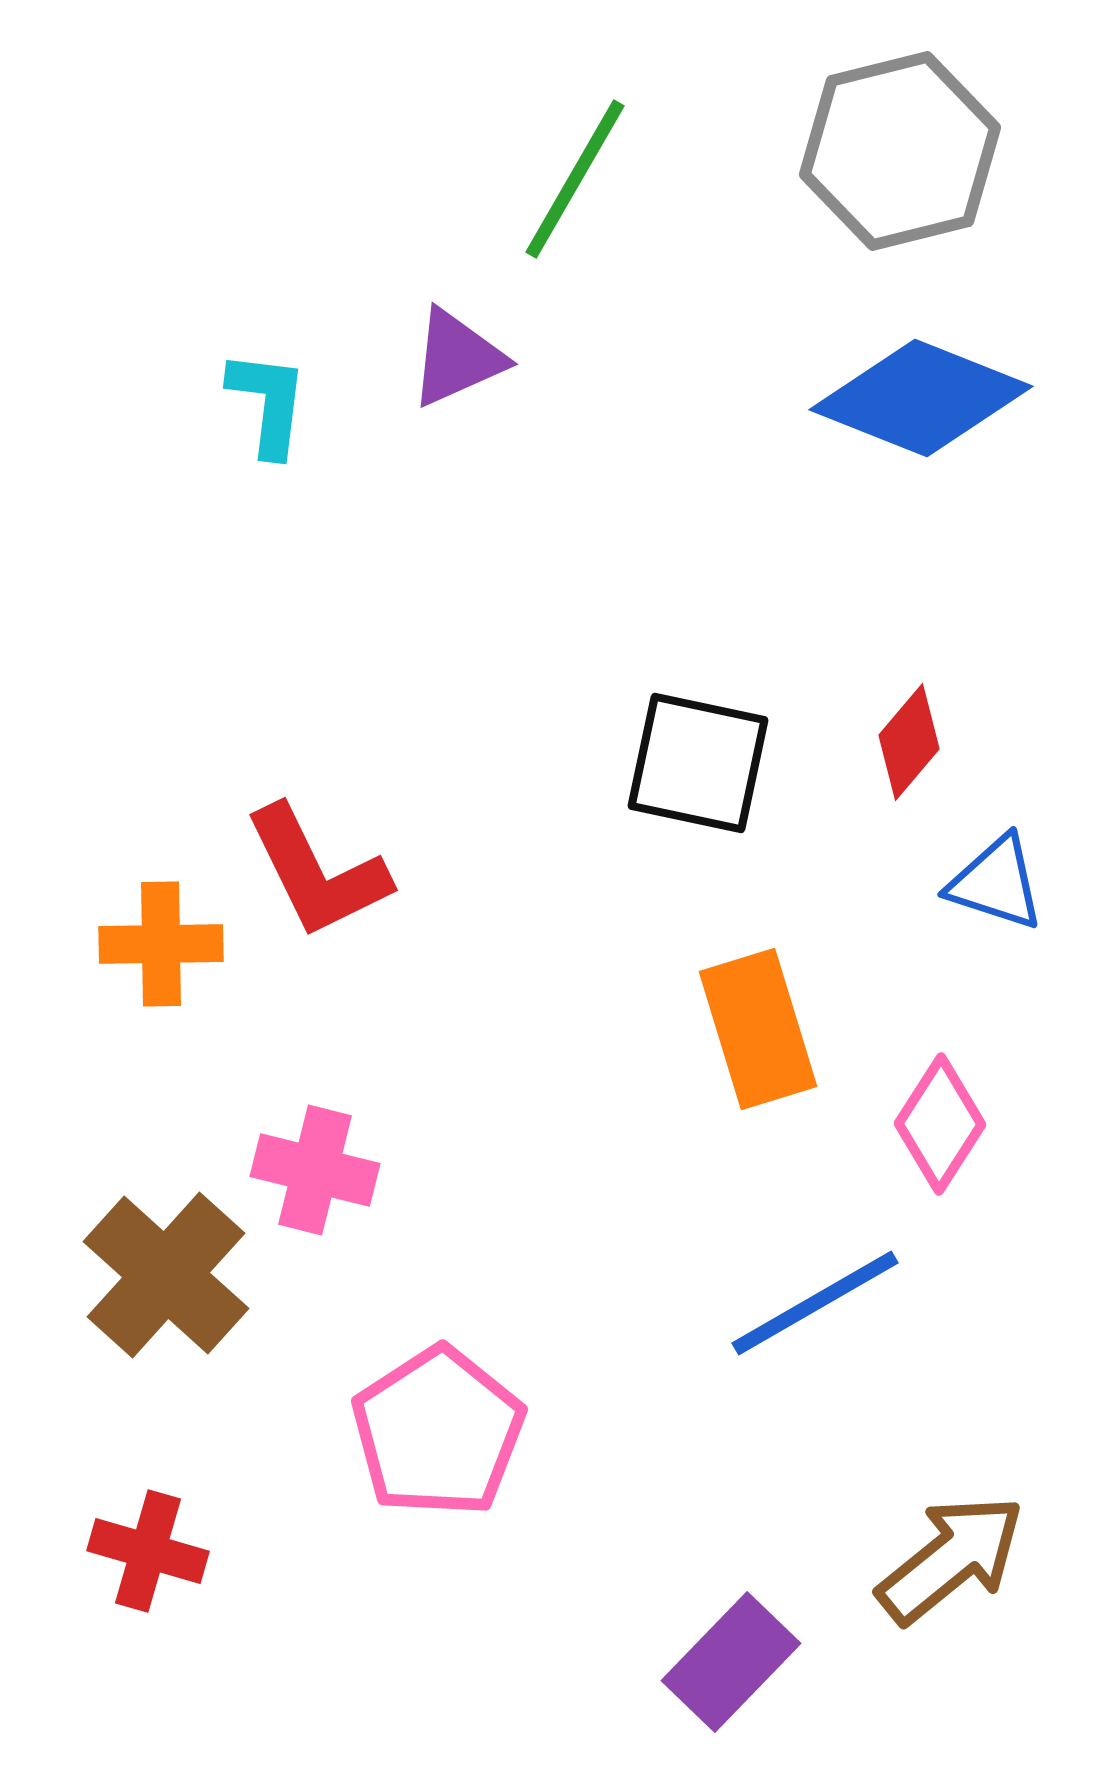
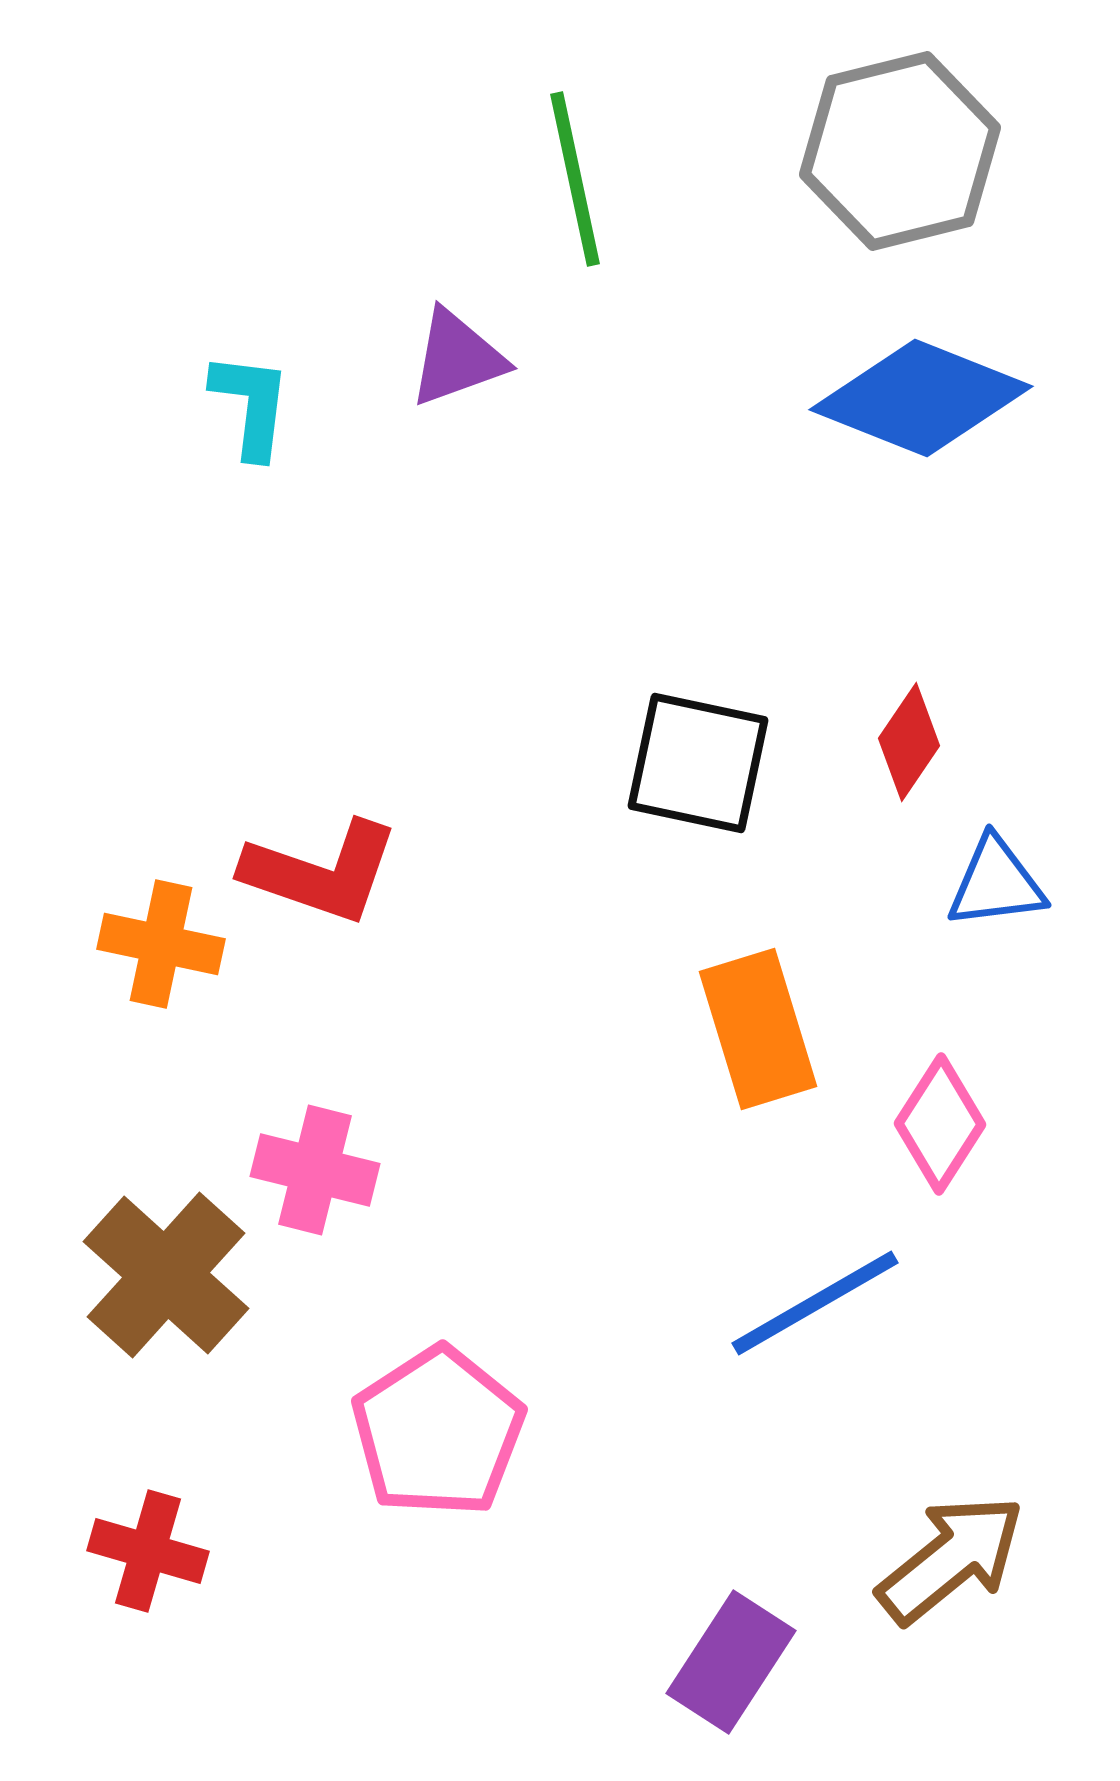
green line: rotated 42 degrees counterclockwise
purple triangle: rotated 4 degrees clockwise
cyan L-shape: moved 17 px left, 2 px down
red diamond: rotated 6 degrees counterclockwise
red L-shape: moved 4 px right; rotated 45 degrees counterclockwise
blue triangle: rotated 25 degrees counterclockwise
orange cross: rotated 13 degrees clockwise
purple rectangle: rotated 11 degrees counterclockwise
